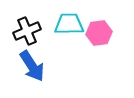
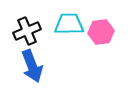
pink hexagon: moved 2 px right, 1 px up
blue arrow: rotated 12 degrees clockwise
